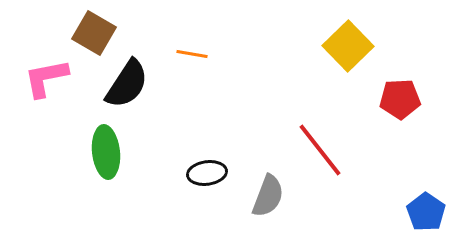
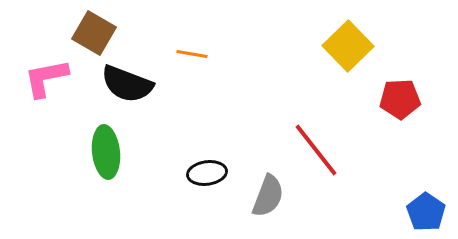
black semicircle: rotated 78 degrees clockwise
red line: moved 4 px left
